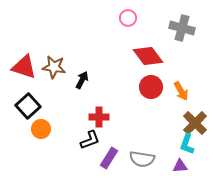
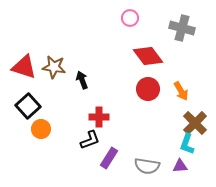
pink circle: moved 2 px right
black arrow: rotated 48 degrees counterclockwise
red circle: moved 3 px left, 2 px down
gray semicircle: moved 5 px right, 7 px down
